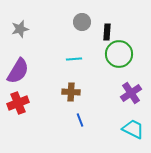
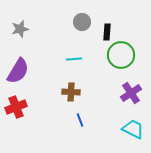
green circle: moved 2 px right, 1 px down
red cross: moved 2 px left, 4 px down
